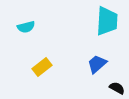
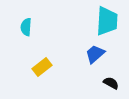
cyan semicircle: rotated 108 degrees clockwise
blue trapezoid: moved 2 px left, 10 px up
black semicircle: moved 6 px left, 5 px up
